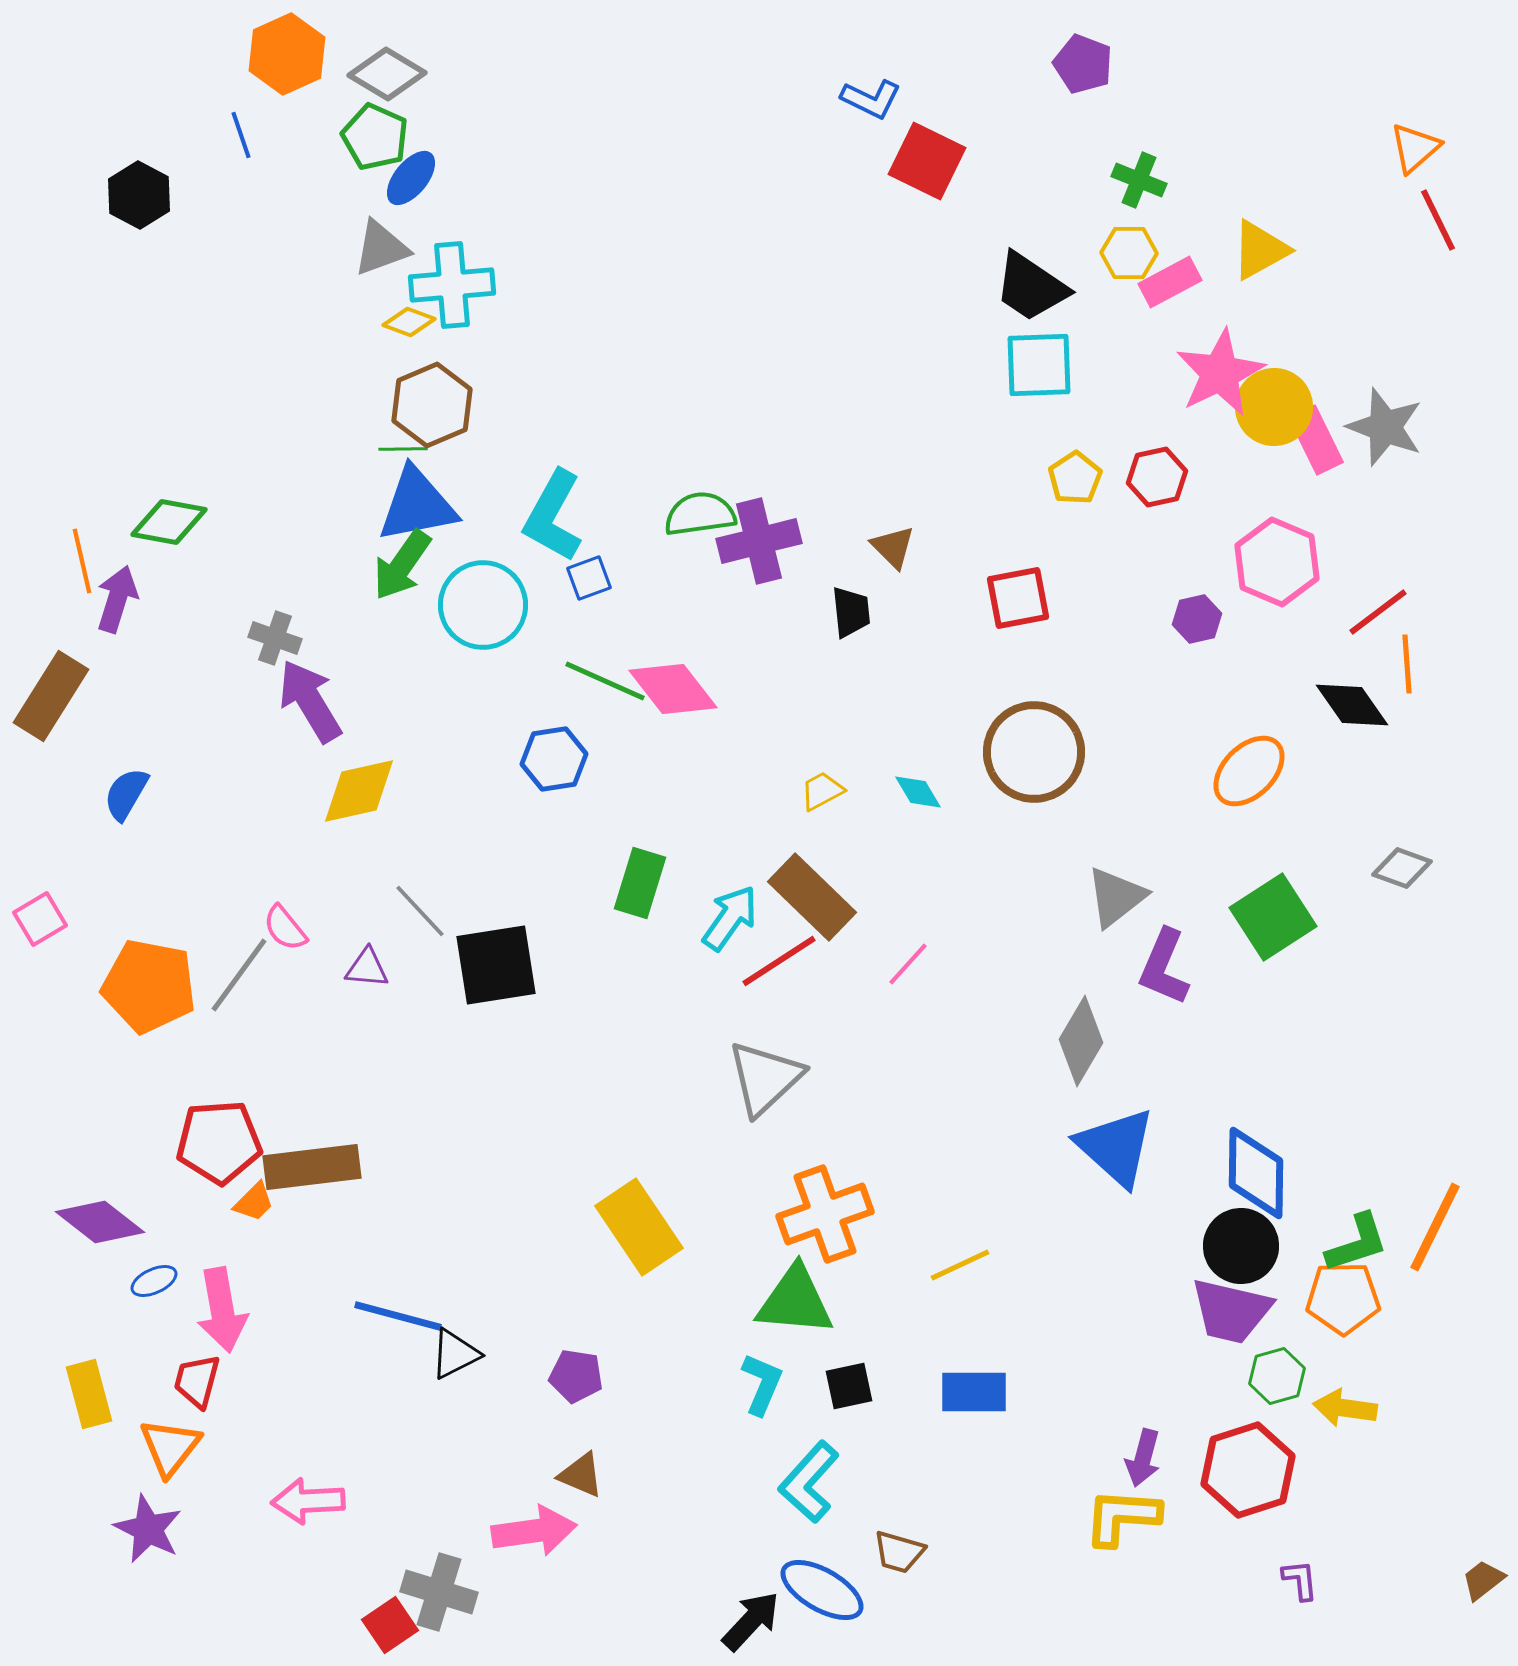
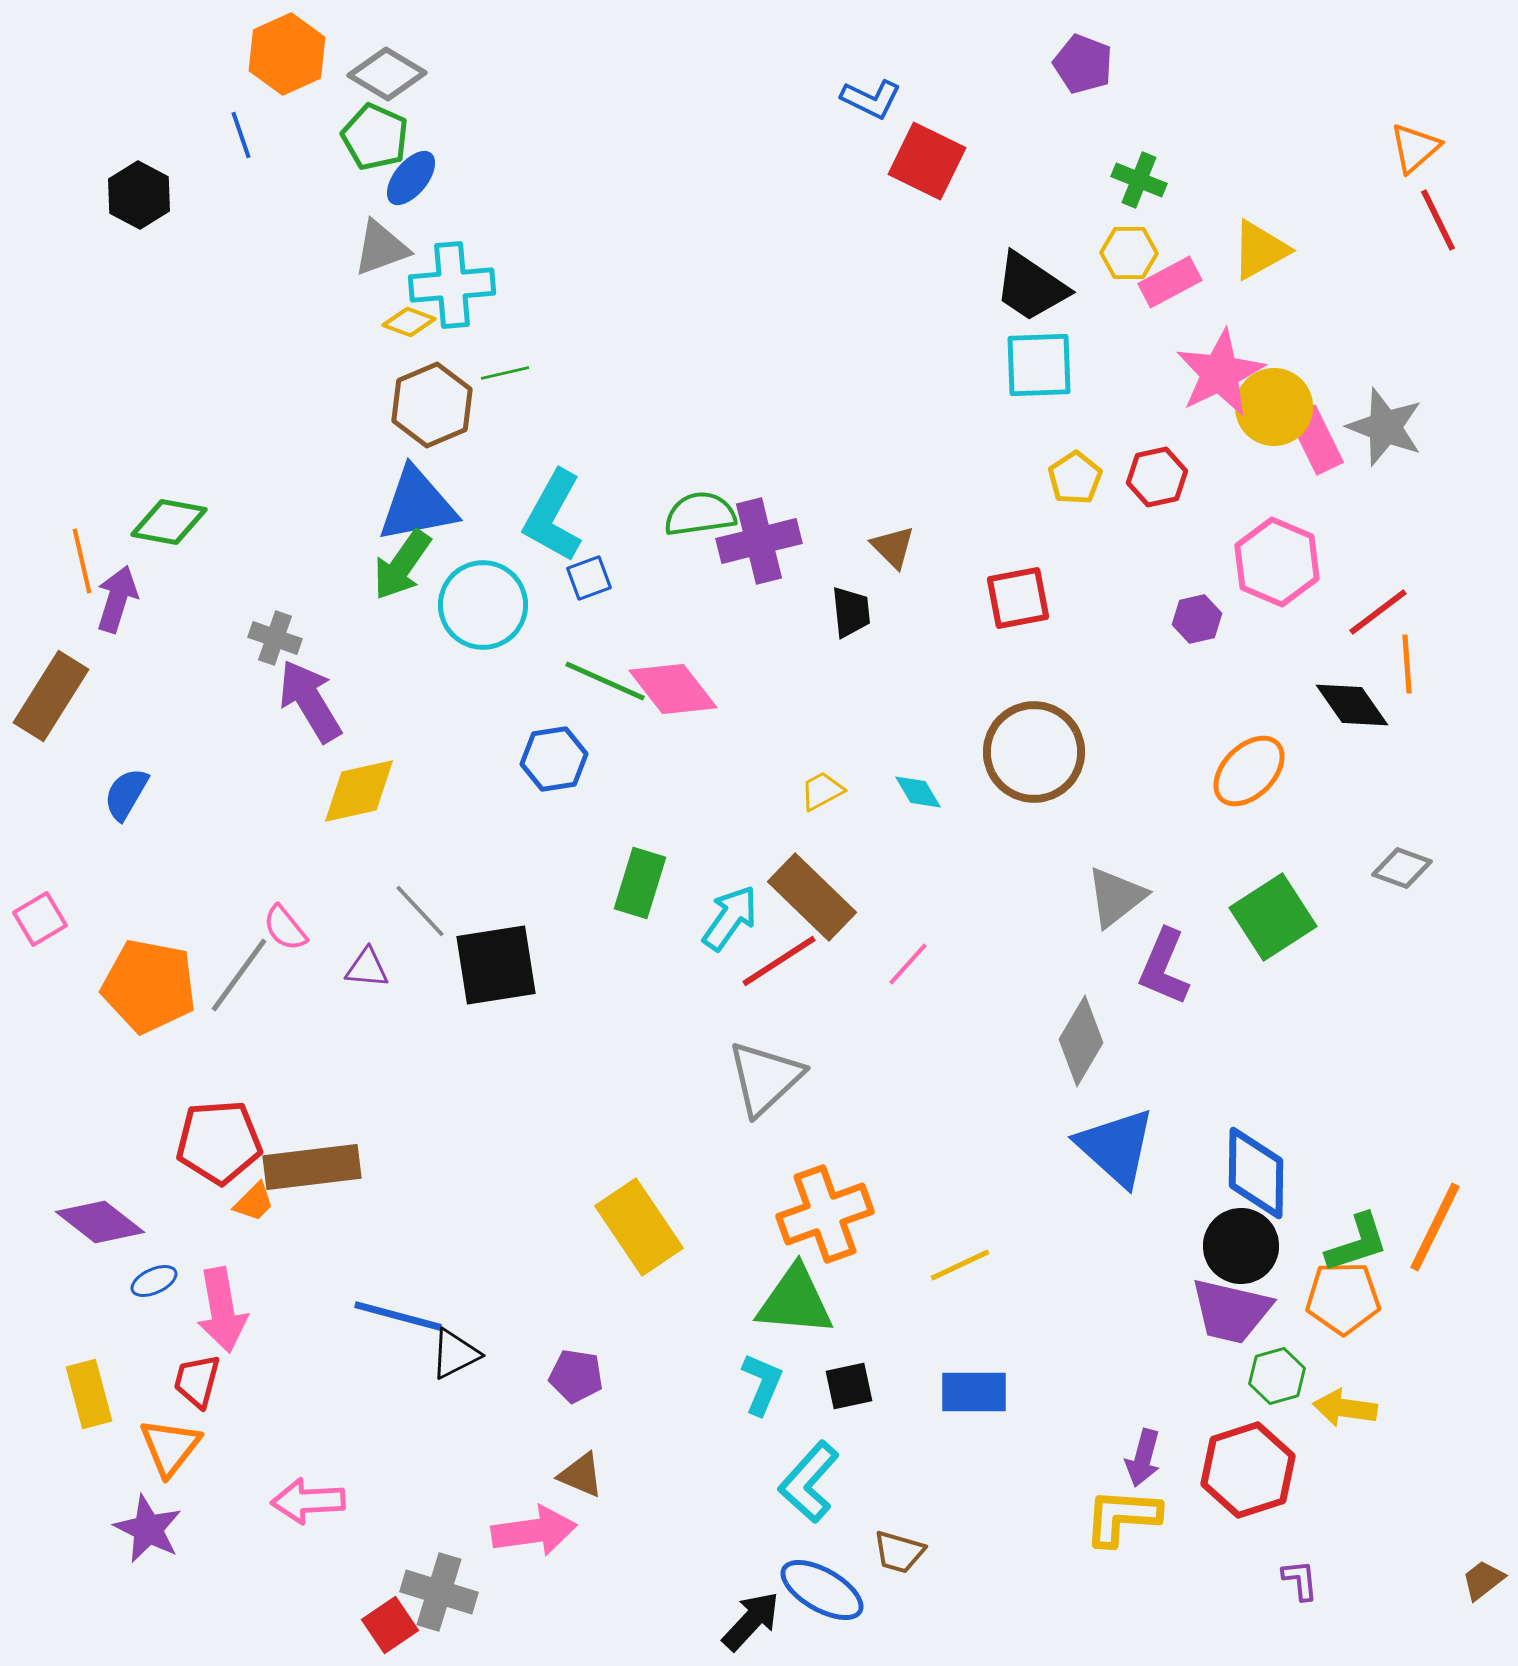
green line at (403, 449): moved 102 px right, 76 px up; rotated 12 degrees counterclockwise
